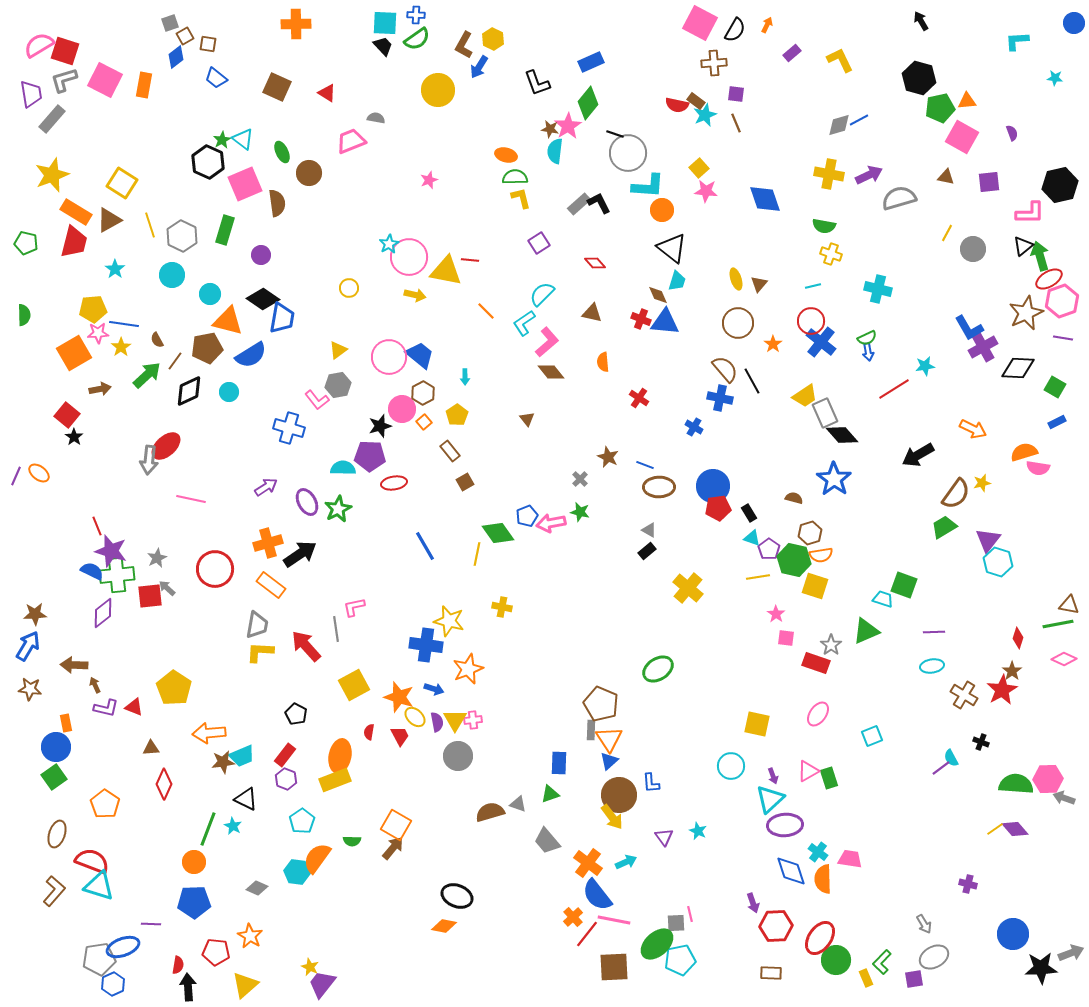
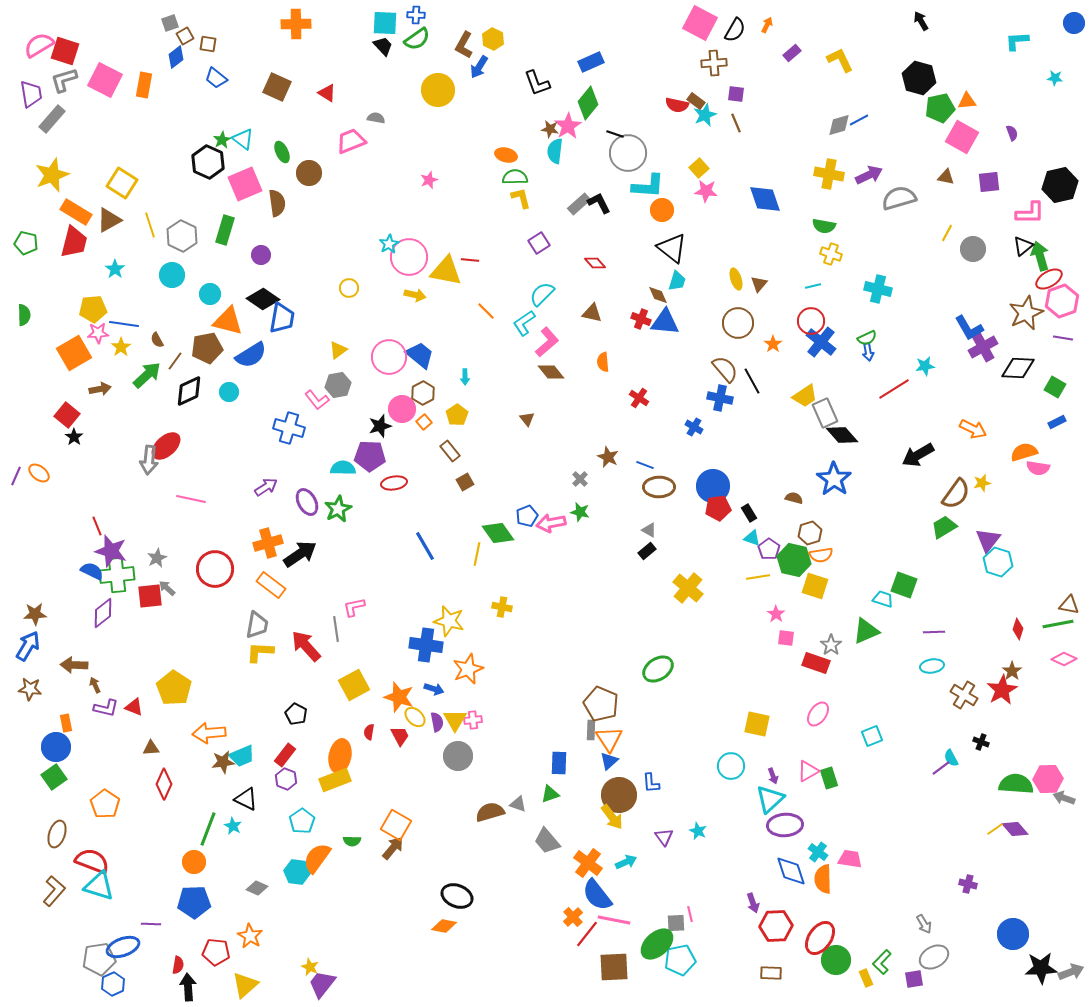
red diamond at (1018, 638): moved 9 px up
gray arrow at (1071, 953): moved 19 px down
